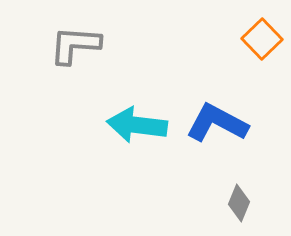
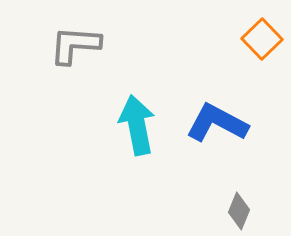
cyan arrow: rotated 72 degrees clockwise
gray diamond: moved 8 px down
